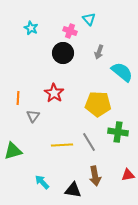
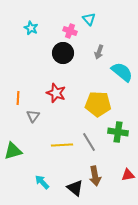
red star: moved 2 px right; rotated 12 degrees counterclockwise
black triangle: moved 2 px right, 2 px up; rotated 30 degrees clockwise
